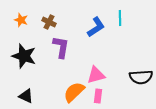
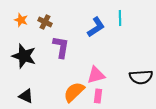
brown cross: moved 4 px left
